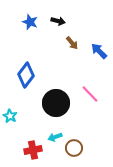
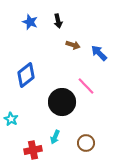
black arrow: rotated 64 degrees clockwise
brown arrow: moved 1 px right, 2 px down; rotated 32 degrees counterclockwise
blue arrow: moved 2 px down
blue diamond: rotated 15 degrees clockwise
pink line: moved 4 px left, 8 px up
black circle: moved 6 px right, 1 px up
cyan star: moved 1 px right, 3 px down
cyan arrow: rotated 48 degrees counterclockwise
brown circle: moved 12 px right, 5 px up
